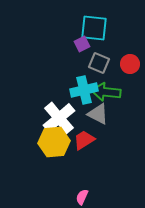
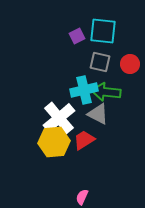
cyan square: moved 9 px right, 3 px down
purple square: moved 5 px left, 8 px up
gray square: moved 1 px right, 1 px up; rotated 10 degrees counterclockwise
